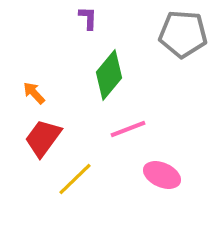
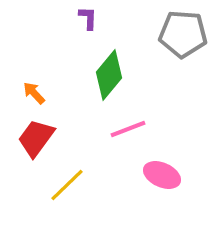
red trapezoid: moved 7 px left
yellow line: moved 8 px left, 6 px down
